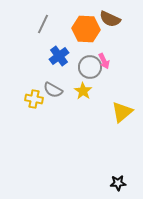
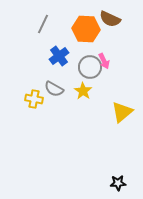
gray semicircle: moved 1 px right, 1 px up
